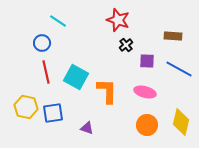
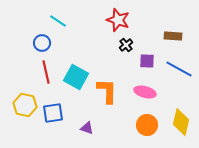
yellow hexagon: moved 1 px left, 2 px up
